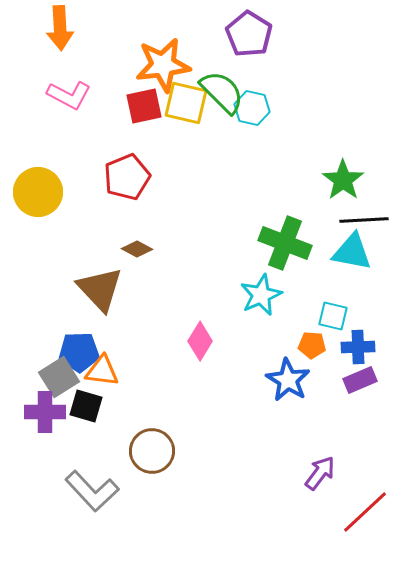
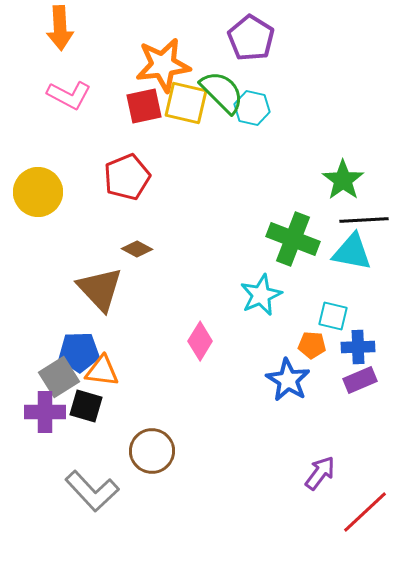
purple pentagon: moved 2 px right, 4 px down
green cross: moved 8 px right, 4 px up
